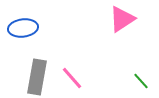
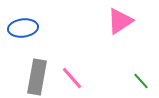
pink triangle: moved 2 px left, 2 px down
